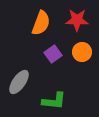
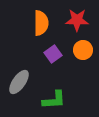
orange semicircle: rotated 20 degrees counterclockwise
orange circle: moved 1 px right, 2 px up
green L-shape: moved 1 px up; rotated 10 degrees counterclockwise
